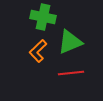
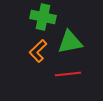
green triangle: rotated 12 degrees clockwise
red line: moved 3 px left, 1 px down
